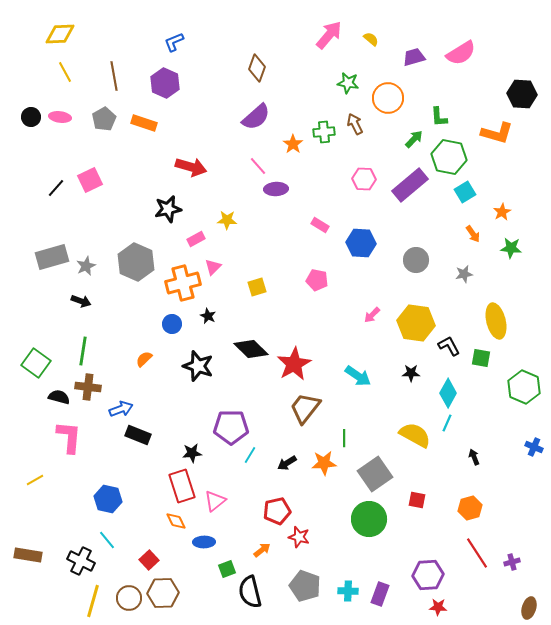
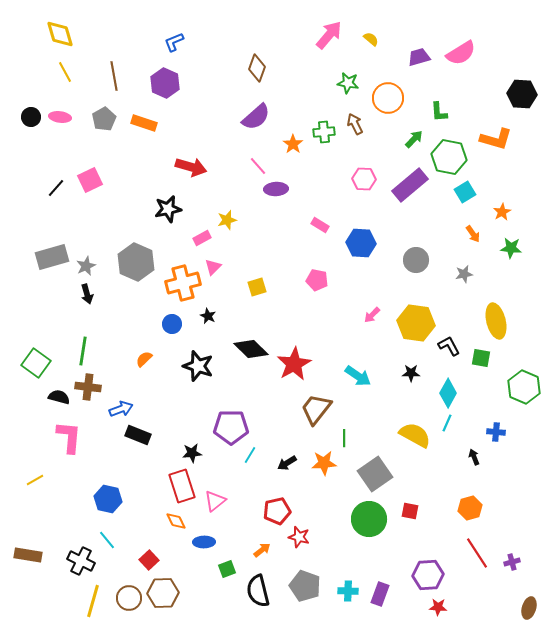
yellow diamond at (60, 34): rotated 76 degrees clockwise
purple trapezoid at (414, 57): moved 5 px right
green L-shape at (439, 117): moved 5 px up
orange L-shape at (497, 133): moved 1 px left, 6 px down
yellow star at (227, 220): rotated 18 degrees counterclockwise
pink rectangle at (196, 239): moved 6 px right, 1 px up
black arrow at (81, 301): moved 6 px right, 7 px up; rotated 54 degrees clockwise
brown trapezoid at (305, 408): moved 11 px right, 1 px down
blue cross at (534, 447): moved 38 px left, 15 px up; rotated 18 degrees counterclockwise
red square at (417, 500): moved 7 px left, 11 px down
black semicircle at (250, 592): moved 8 px right, 1 px up
